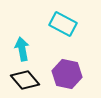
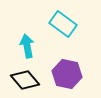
cyan rectangle: rotated 8 degrees clockwise
cyan arrow: moved 5 px right, 3 px up
